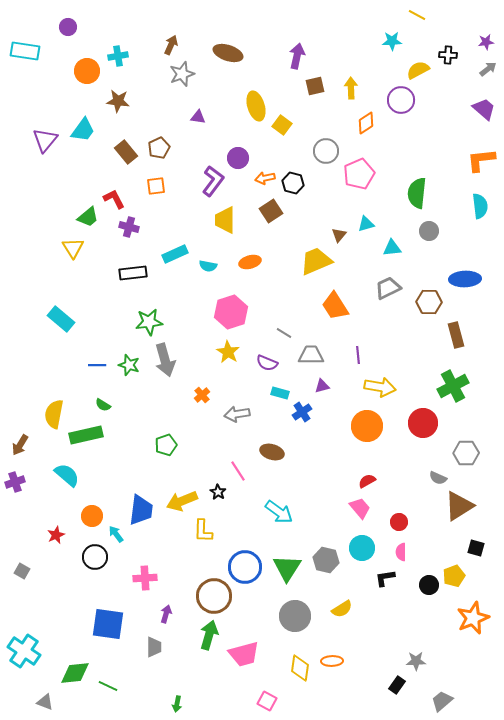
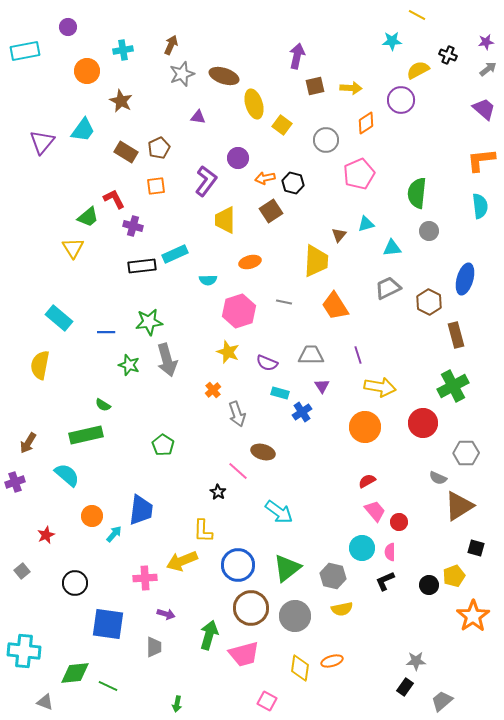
cyan rectangle at (25, 51): rotated 20 degrees counterclockwise
brown ellipse at (228, 53): moved 4 px left, 23 px down
black cross at (448, 55): rotated 18 degrees clockwise
cyan cross at (118, 56): moved 5 px right, 6 px up
yellow arrow at (351, 88): rotated 95 degrees clockwise
brown star at (118, 101): moved 3 px right; rotated 20 degrees clockwise
yellow ellipse at (256, 106): moved 2 px left, 2 px up
purple triangle at (45, 140): moved 3 px left, 2 px down
gray circle at (326, 151): moved 11 px up
brown rectangle at (126, 152): rotated 20 degrees counterclockwise
purple L-shape at (213, 181): moved 7 px left
purple cross at (129, 227): moved 4 px right, 1 px up
yellow trapezoid at (316, 261): rotated 116 degrees clockwise
cyan semicircle at (208, 266): moved 14 px down; rotated 12 degrees counterclockwise
black rectangle at (133, 273): moved 9 px right, 7 px up
blue ellipse at (465, 279): rotated 72 degrees counterclockwise
brown hexagon at (429, 302): rotated 25 degrees clockwise
pink hexagon at (231, 312): moved 8 px right, 1 px up
cyan rectangle at (61, 319): moved 2 px left, 1 px up
gray line at (284, 333): moved 31 px up; rotated 21 degrees counterclockwise
yellow star at (228, 352): rotated 10 degrees counterclockwise
purple line at (358, 355): rotated 12 degrees counterclockwise
gray arrow at (165, 360): moved 2 px right
blue line at (97, 365): moved 9 px right, 33 px up
purple triangle at (322, 386): rotated 49 degrees counterclockwise
orange cross at (202, 395): moved 11 px right, 5 px up
yellow semicircle at (54, 414): moved 14 px left, 49 px up
gray arrow at (237, 414): rotated 100 degrees counterclockwise
orange circle at (367, 426): moved 2 px left, 1 px down
brown arrow at (20, 445): moved 8 px right, 2 px up
green pentagon at (166, 445): moved 3 px left; rotated 20 degrees counterclockwise
brown ellipse at (272, 452): moved 9 px left
pink line at (238, 471): rotated 15 degrees counterclockwise
yellow arrow at (182, 501): moved 60 px down
pink trapezoid at (360, 508): moved 15 px right, 3 px down
cyan arrow at (116, 534): moved 2 px left; rotated 78 degrees clockwise
red star at (56, 535): moved 10 px left
pink semicircle at (401, 552): moved 11 px left
black circle at (95, 557): moved 20 px left, 26 px down
gray hexagon at (326, 560): moved 7 px right, 16 px down
blue circle at (245, 567): moved 7 px left, 2 px up
green triangle at (287, 568): rotated 20 degrees clockwise
gray square at (22, 571): rotated 21 degrees clockwise
black L-shape at (385, 578): moved 3 px down; rotated 15 degrees counterclockwise
brown circle at (214, 596): moved 37 px right, 12 px down
yellow semicircle at (342, 609): rotated 20 degrees clockwise
purple arrow at (166, 614): rotated 90 degrees clockwise
orange star at (473, 618): moved 2 px up; rotated 12 degrees counterclockwise
cyan cross at (24, 651): rotated 28 degrees counterclockwise
orange ellipse at (332, 661): rotated 15 degrees counterclockwise
black rectangle at (397, 685): moved 8 px right, 2 px down
